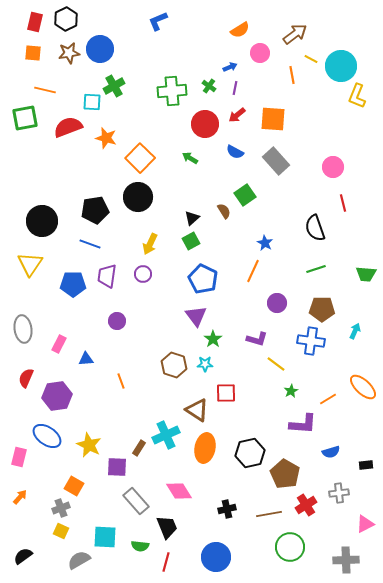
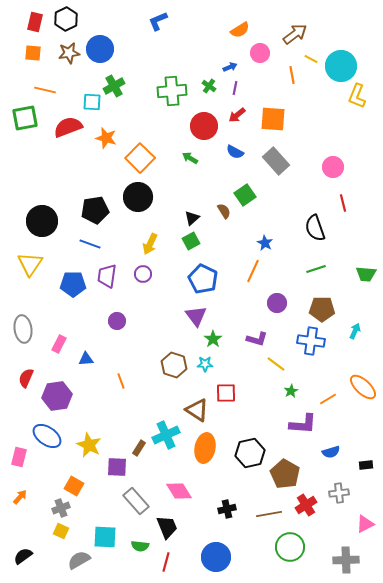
red circle at (205, 124): moved 1 px left, 2 px down
